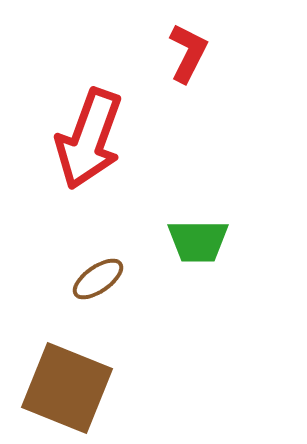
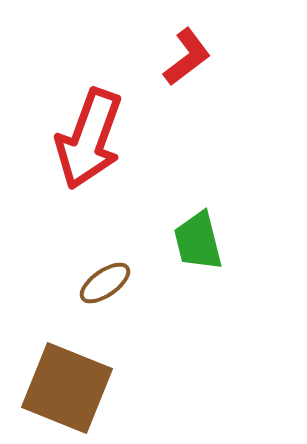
red L-shape: moved 1 px left, 4 px down; rotated 26 degrees clockwise
green trapezoid: rotated 76 degrees clockwise
brown ellipse: moved 7 px right, 4 px down
